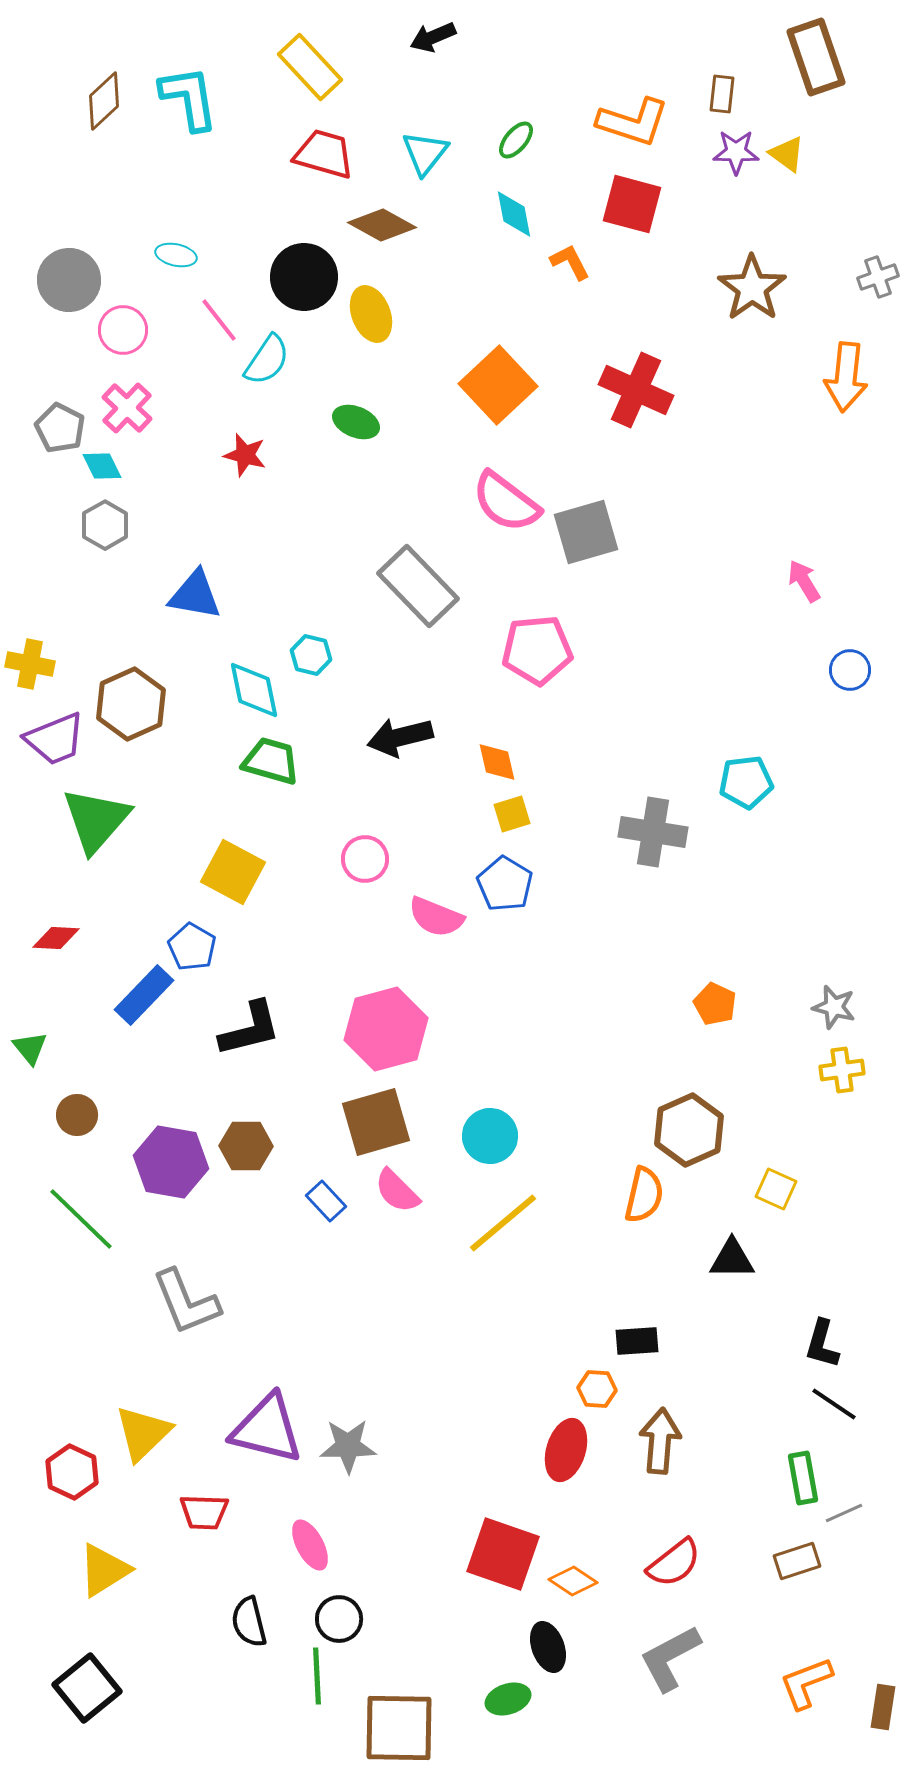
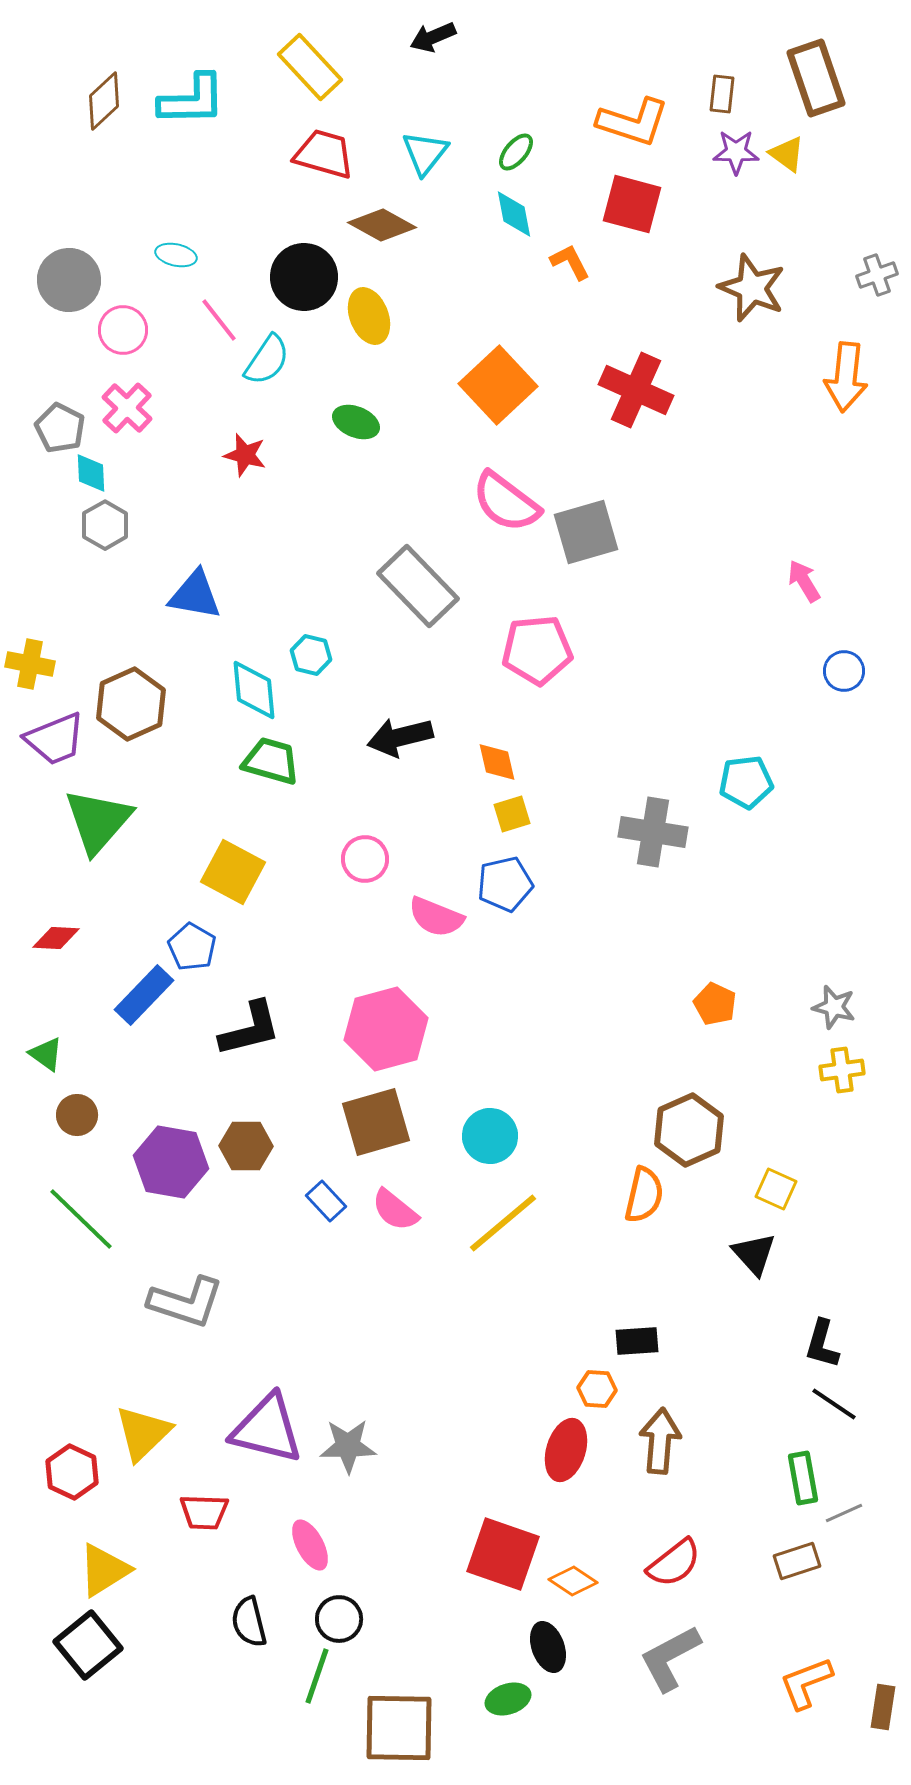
brown rectangle at (816, 57): moved 21 px down
cyan L-shape at (189, 98): moved 3 px right, 2 px down; rotated 98 degrees clockwise
green ellipse at (516, 140): moved 12 px down
gray cross at (878, 277): moved 1 px left, 2 px up
brown star at (752, 288): rotated 14 degrees counterclockwise
yellow ellipse at (371, 314): moved 2 px left, 2 px down
cyan diamond at (102, 466): moved 11 px left, 7 px down; rotated 24 degrees clockwise
blue circle at (850, 670): moved 6 px left, 1 px down
cyan diamond at (254, 690): rotated 6 degrees clockwise
green triangle at (96, 820): moved 2 px right, 1 px down
blue pentagon at (505, 884): rotated 28 degrees clockwise
green triangle at (30, 1048): moved 16 px right, 6 px down; rotated 15 degrees counterclockwise
pink semicircle at (397, 1191): moved 2 px left, 19 px down; rotated 6 degrees counterclockwise
black triangle at (732, 1259): moved 22 px right, 5 px up; rotated 48 degrees clockwise
gray L-shape at (186, 1302): rotated 50 degrees counterclockwise
green line at (317, 1676): rotated 22 degrees clockwise
black square at (87, 1688): moved 1 px right, 43 px up
